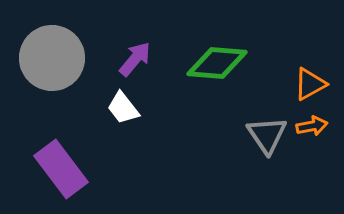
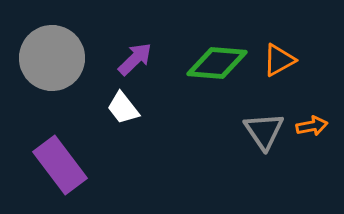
purple arrow: rotated 6 degrees clockwise
orange triangle: moved 31 px left, 24 px up
gray triangle: moved 3 px left, 4 px up
purple rectangle: moved 1 px left, 4 px up
